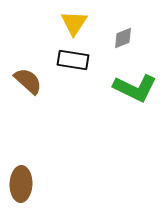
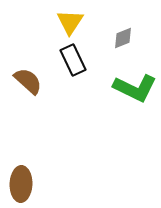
yellow triangle: moved 4 px left, 1 px up
black rectangle: rotated 56 degrees clockwise
